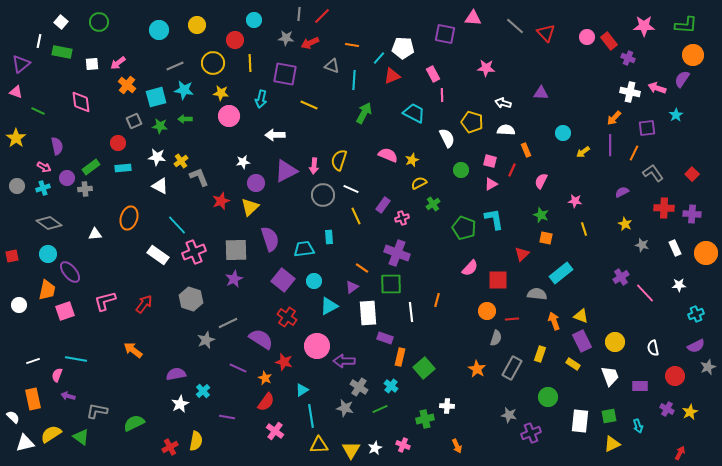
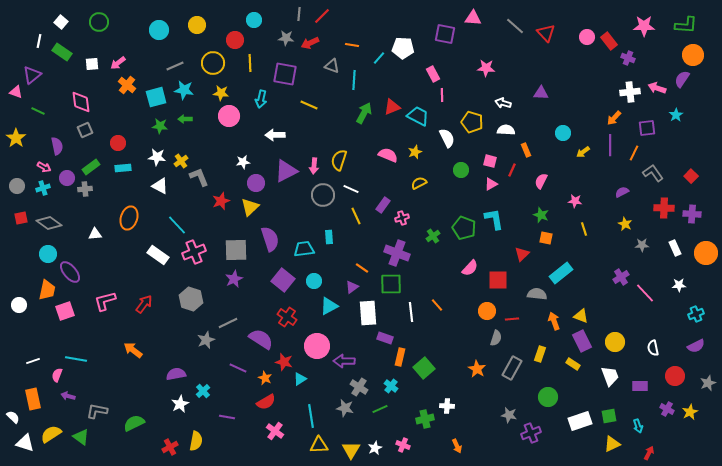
green rectangle at (62, 52): rotated 24 degrees clockwise
purple triangle at (21, 64): moved 11 px right, 11 px down
red triangle at (392, 76): moved 31 px down
white cross at (630, 92): rotated 18 degrees counterclockwise
cyan trapezoid at (414, 113): moved 4 px right, 3 px down
gray square at (134, 121): moved 49 px left, 9 px down
yellow star at (412, 160): moved 3 px right, 8 px up
red square at (692, 174): moved 1 px left, 2 px down
green cross at (433, 204): moved 32 px down
gray star at (642, 245): rotated 16 degrees counterclockwise
red square at (12, 256): moved 9 px right, 38 px up
orange line at (437, 300): moved 5 px down; rotated 56 degrees counterclockwise
gray star at (708, 367): moved 16 px down
cyan triangle at (302, 390): moved 2 px left, 11 px up
red semicircle at (266, 402): rotated 24 degrees clockwise
white rectangle at (580, 421): rotated 65 degrees clockwise
white triangle at (25, 443): rotated 30 degrees clockwise
red arrow at (680, 453): moved 31 px left
